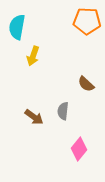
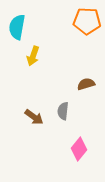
brown semicircle: rotated 120 degrees clockwise
